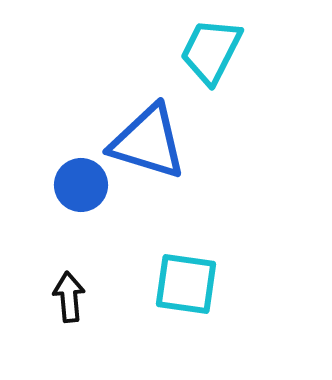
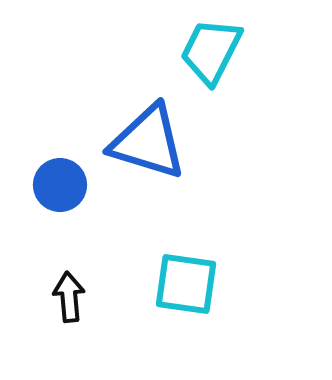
blue circle: moved 21 px left
